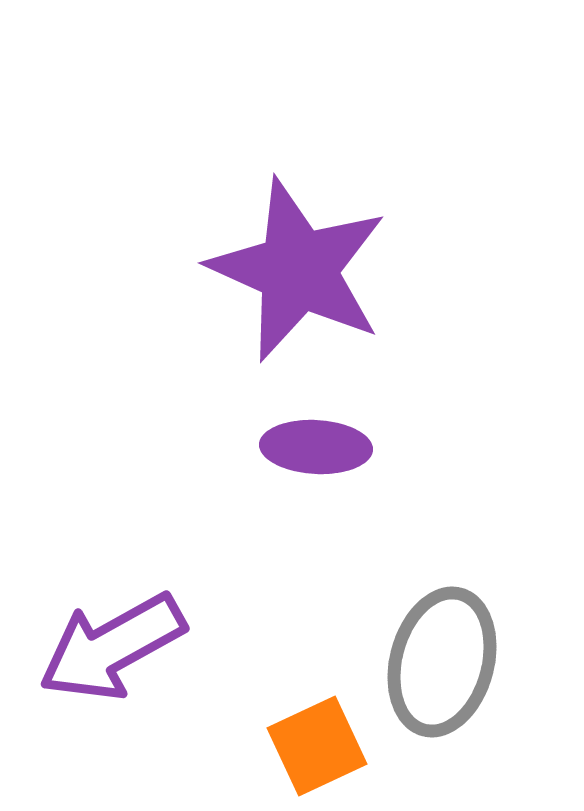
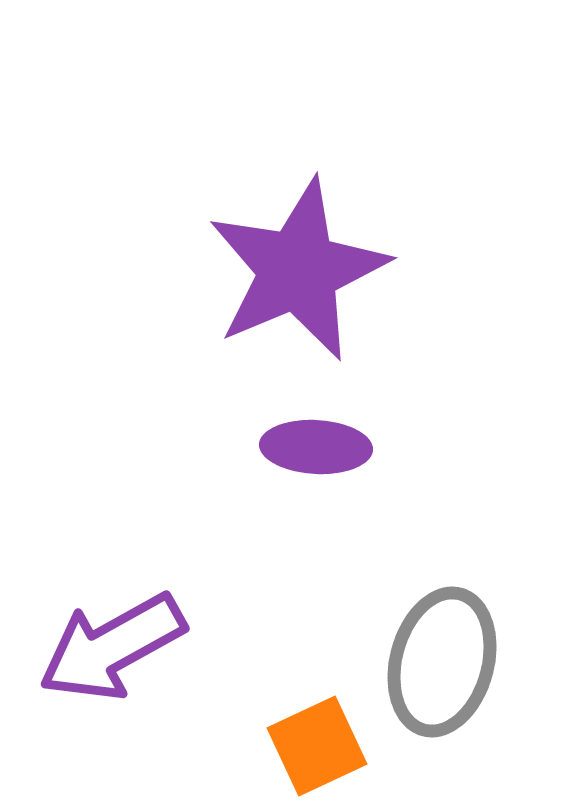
purple star: rotated 25 degrees clockwise
